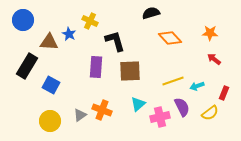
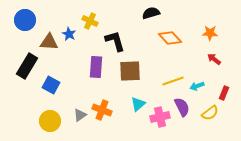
blue circle: moved 2 px right
